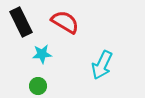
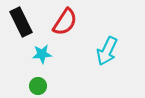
red semicircle: rotated 92 degrees clockwise
cyan arrow: moved 5 px right, 14 px up
